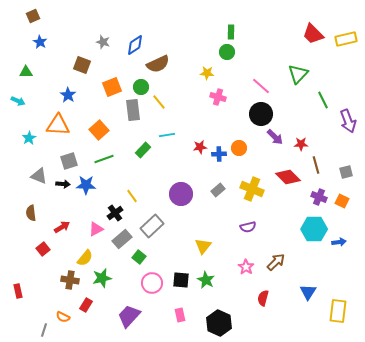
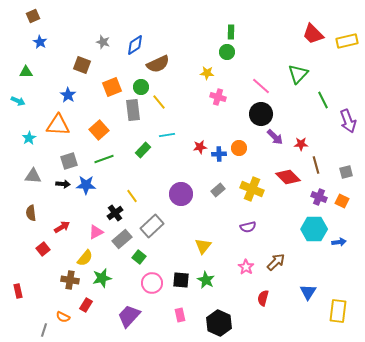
yellow rectangle at (346, 39): moved 1 px right, 2 px down
gray triangle at (39, 176): moved 6 px left; rotated 18 degrees counterclockwise
pink triangle at (96, 229): moved 3 px down
